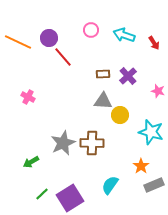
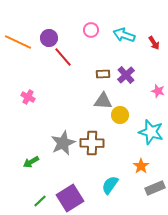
purple cross: moved 2 px left, 1 px up
gray rectangle: moved 1 px right, 3 px down
green line: moved 2 px left, 7 px down
